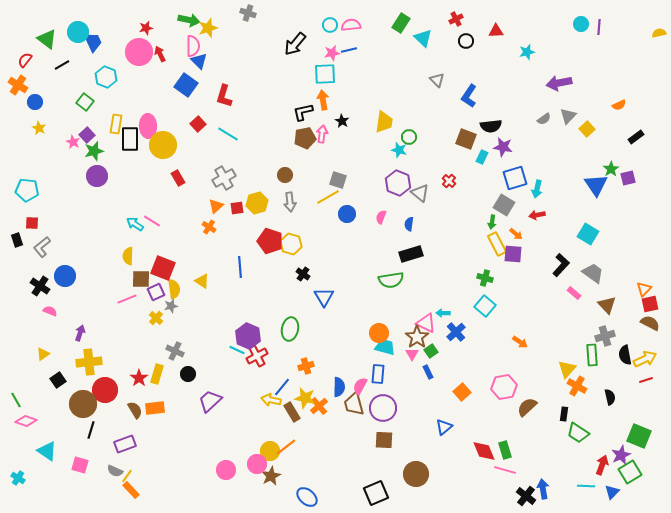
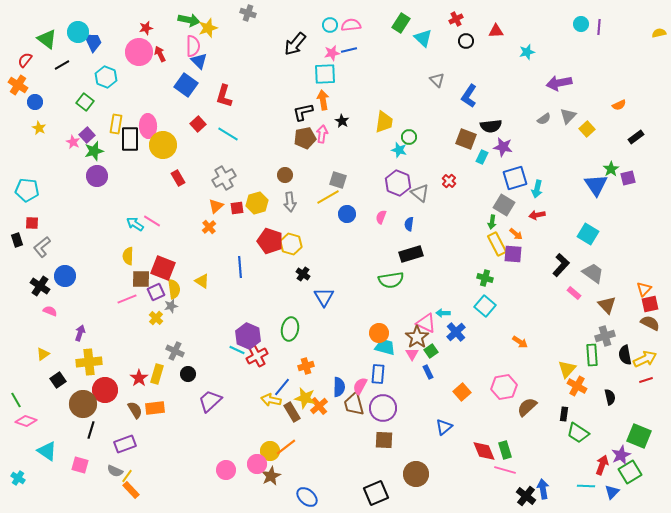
orange cross at (209, 227): rotated 16 degrees clockwise
